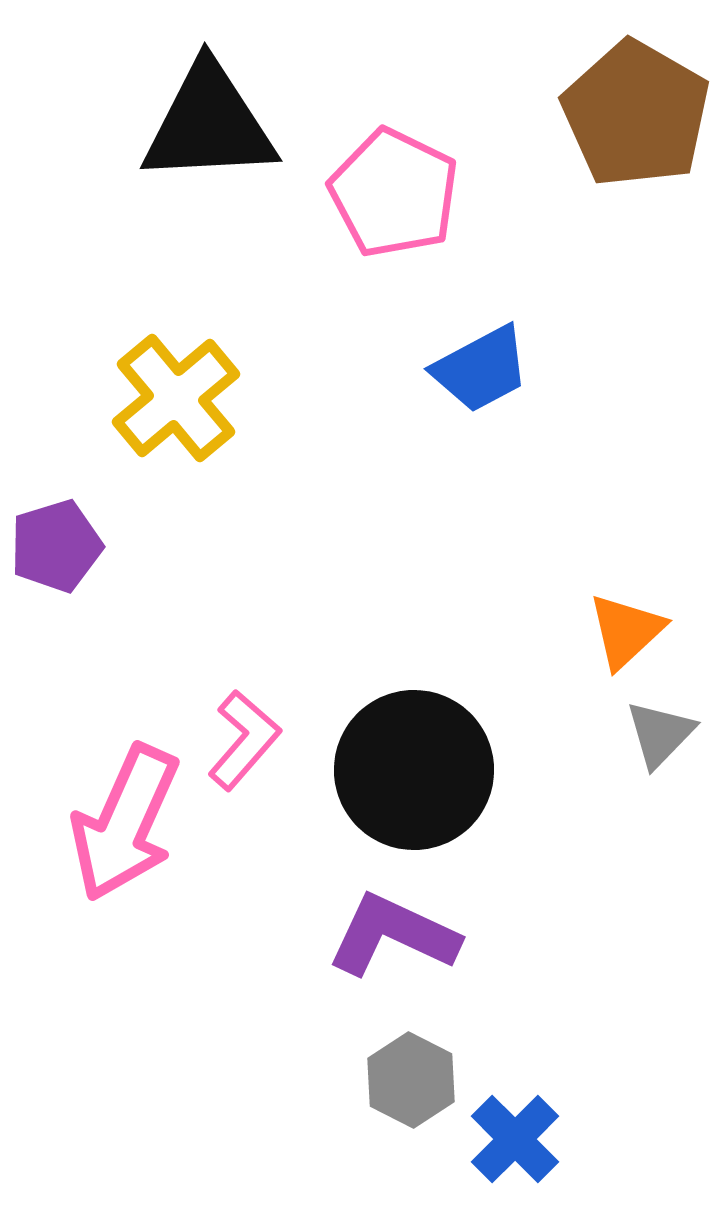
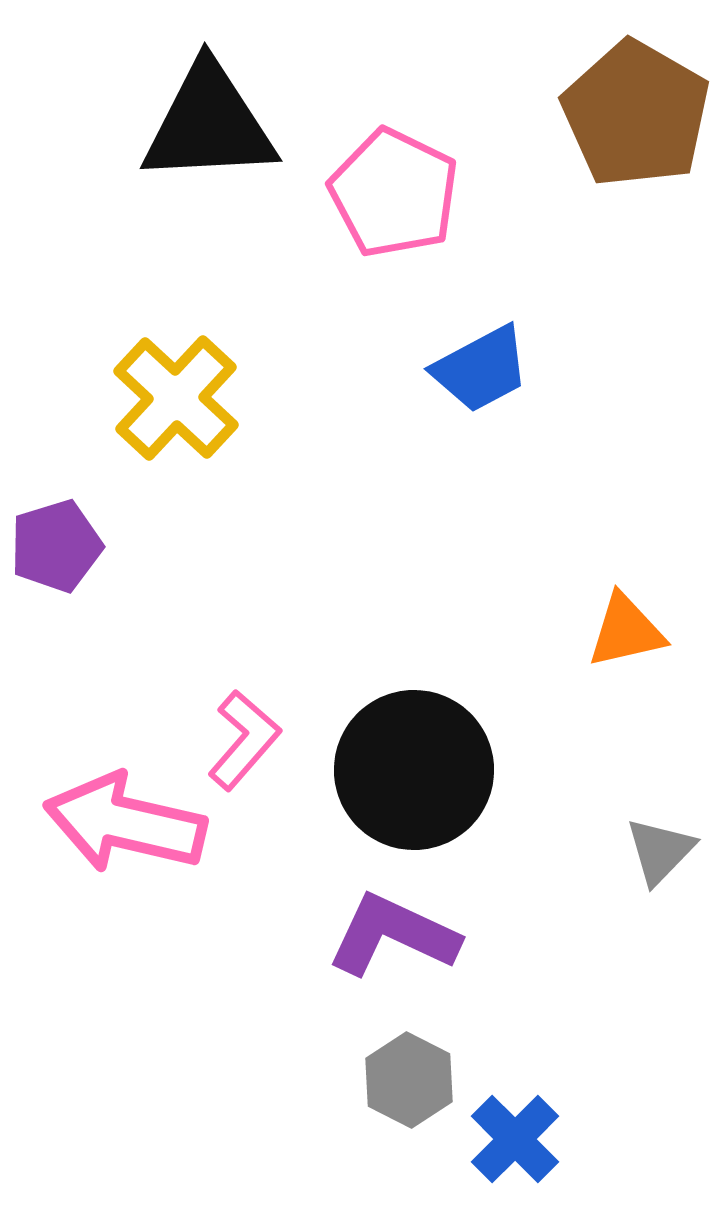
yellow cross: rotated 7 degrees counterclockwise
orange triangle: rotated 30 degrees clockwise
gray triangle: moved 117 px down
pink arrow: rotated 79 degrees clockwise
gray hexagon: moved 2 px left
